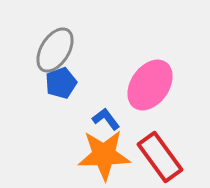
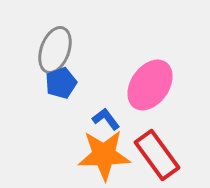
gray ellipse: rotated 12 degrees counterclockwise
red rectangle: moved 3 px left, 2 px up
